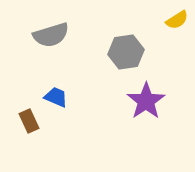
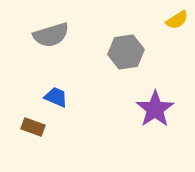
purple star: moved 9 px right, 8 px down
brown rectangle: moved 4 px right, 6 px down; rotated 45 degrees counterclockwise
